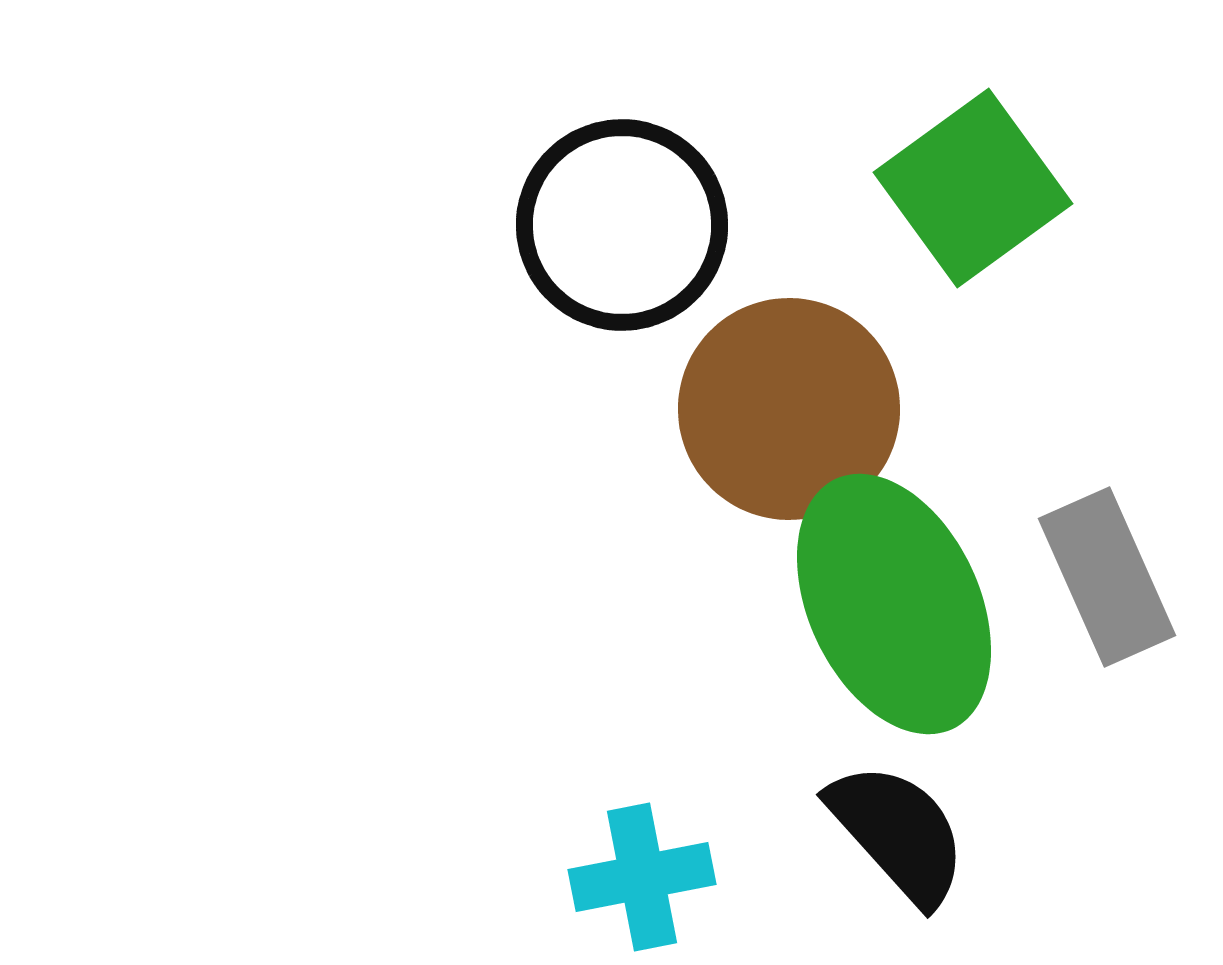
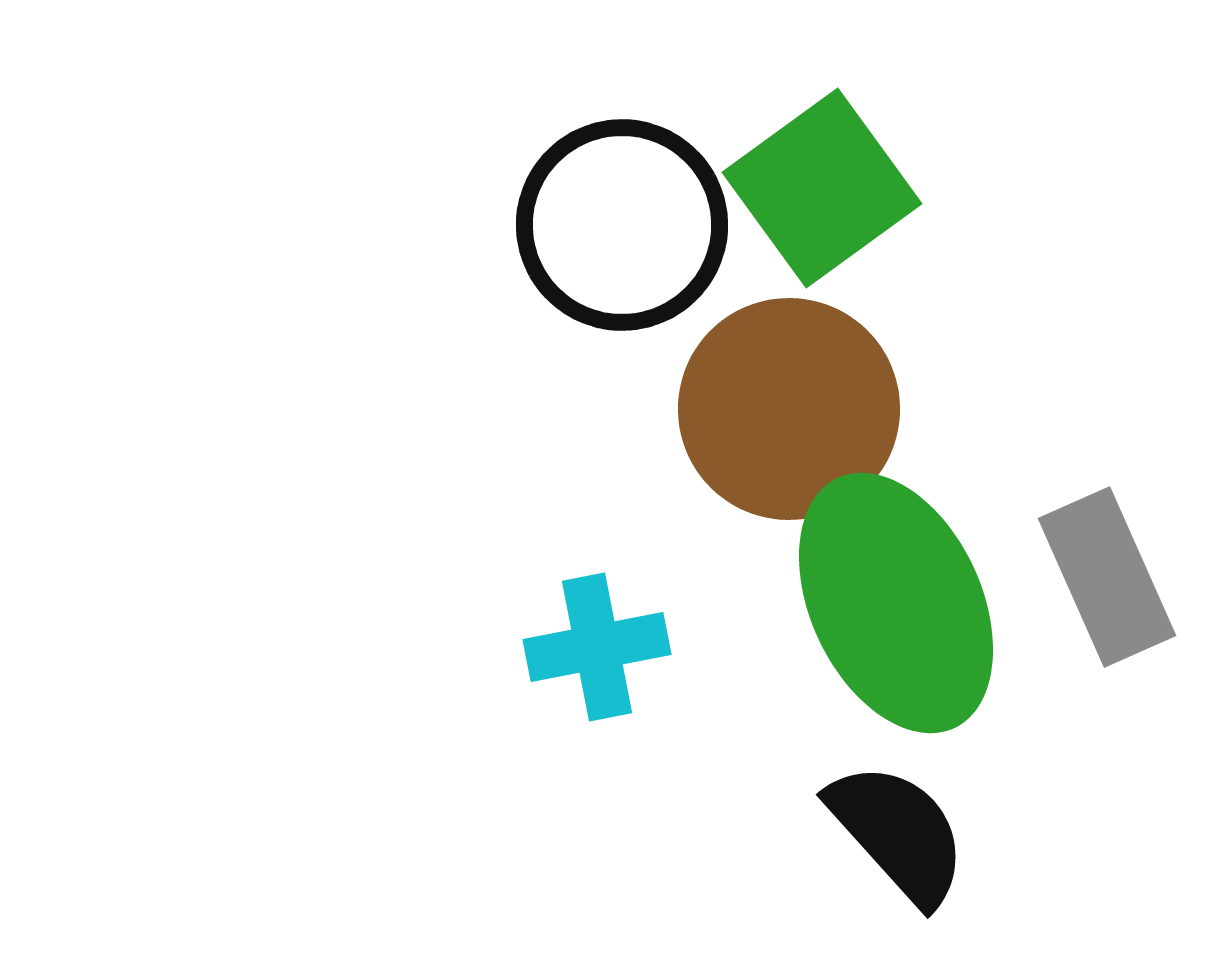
green square: moved 151 px left
green ellipse: moved 2 px right, 1 px up
cyan cross: moved 45 px left, 230 px up
